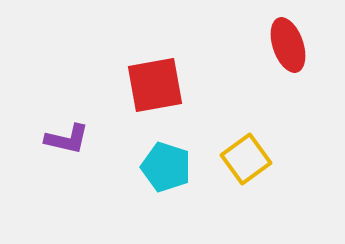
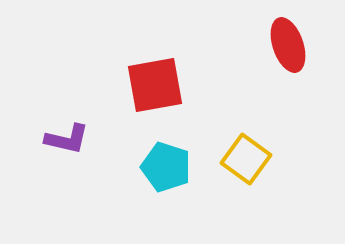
yellow square: rotated 18 degrees counterclockwise
